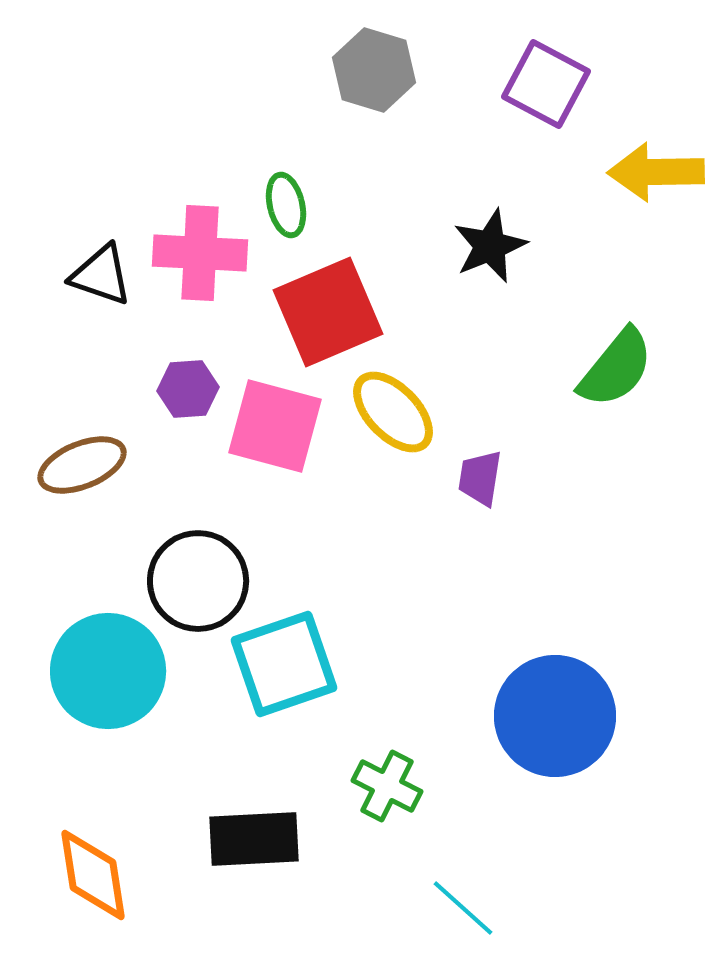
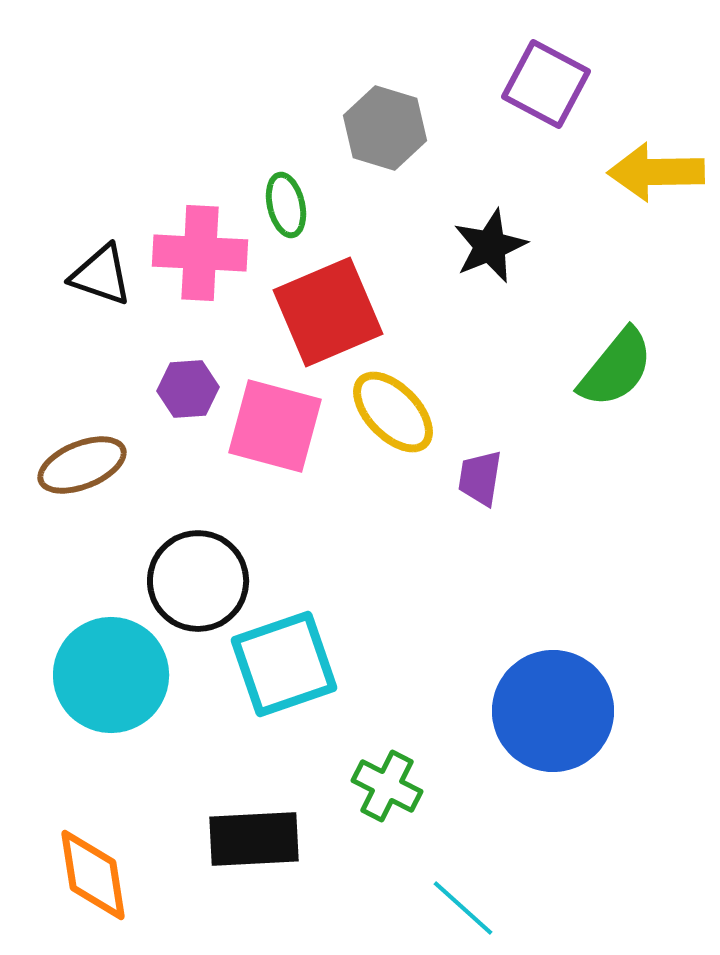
gray hexagon: moved 11 px right, 58 px down
cyan circle: moved 3 px right, 4 px down
blue circle: moved 2 px left, 5 px up
